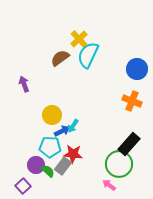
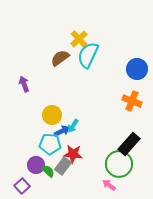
cyan pentagon: moved 3 px up
purple square: moved 1 px left
